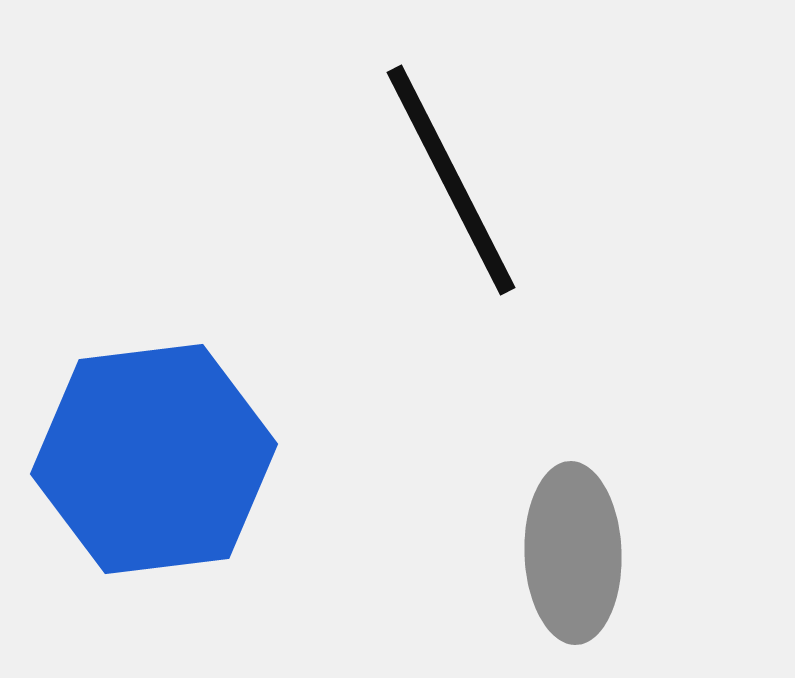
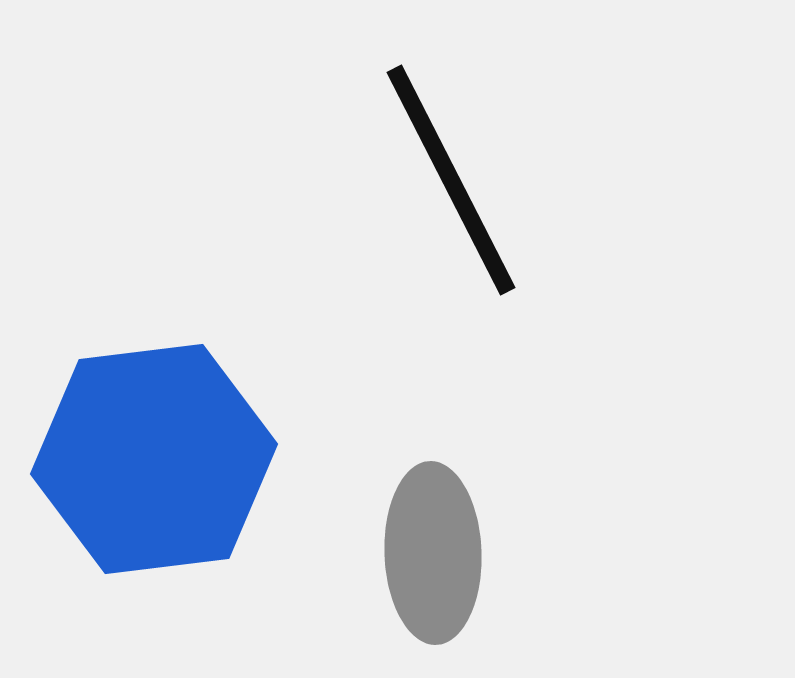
gray ellipse: moved 140 px left
